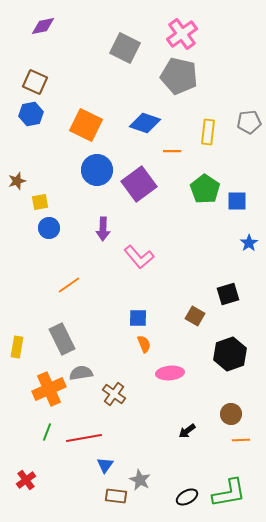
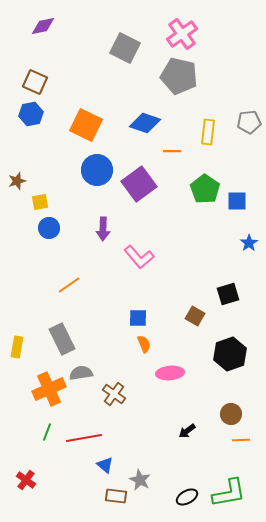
blue triangle at (105, 465): rotated 24 degrees counterclockwise
red cross at (26, 480): rotated 18 degrees counterclockwise
